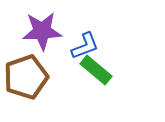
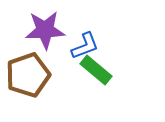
purple star: moved 3 px right, 1 px up
brown pentagon: moved 2 px right, 2 px up
